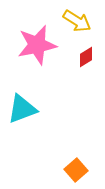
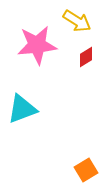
pink star: rotated 6 degrees clockwise
orange square: moved 10 px right; rotated 10 degrees clockwise
